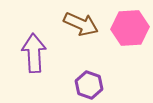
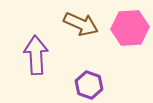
purple arrow: moved 2 px right, 2 px down
